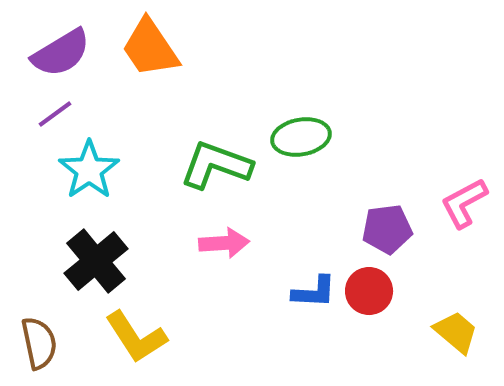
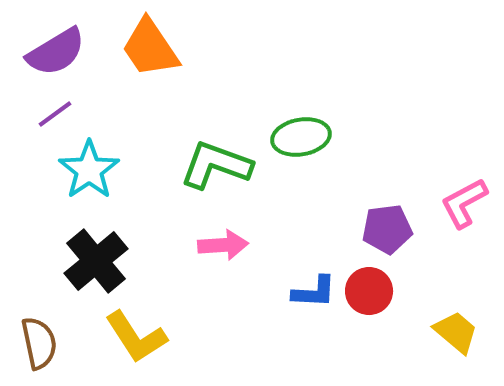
purple semicircle: moved 5 px left, 1 px up
pink arrow: moved 1 px left, 2 px down
